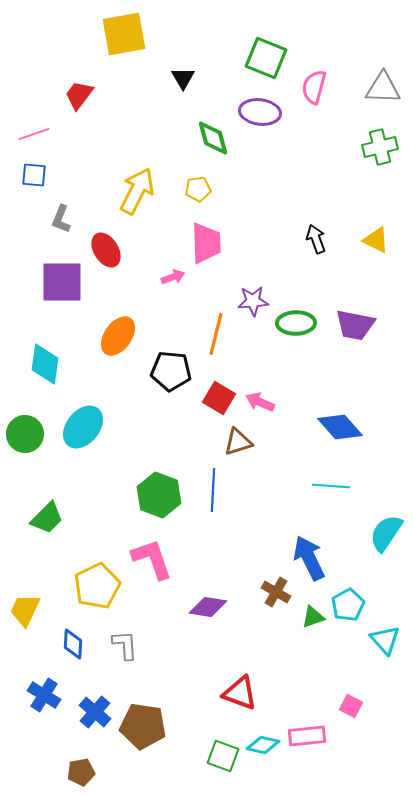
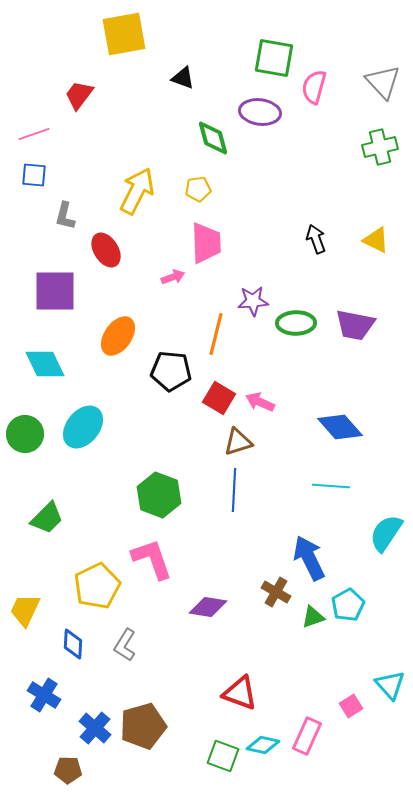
green square at (266, 58): moved 8 px right; rotated 12 degrees counterclockwise
black triangle at (183, 78): rotated 40 degrees counterclockwise
gray triangle at (383, 88): moved 6 px up; rotated 45 degrees clockwise
gray L-shape at (61, 219): moved 4 px right, 3 px up; rotated 8 degrees counterclockwise
purple square at (62, 282): moved 7 px left, 9 px down
cyan diamond at (45, 364): rotated 33 degrees counterclockwise
blue line at (213, 490): moved 21 px right
cyan triangle at (385, 640): moved 5 px right, 45 px down
gray L-shape at (125, 645): rotated 144 degrees counterclockwise
pink square at (351, 706): rotated 30 degrees clockwise
blue cross at (95, 712): moved 16 px down
brown pentagon at (143, 726): rotated 24 degrees counterclockwise
pink rectangle at (307, 736): rotated 60 degrees counterclockwise
brown pentagon at (81, 772): moved 13 px left, 2 px up; rotated 12 degrees clockwise
